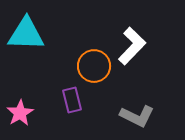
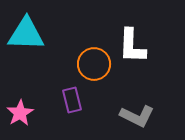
white L-shape: rotated 138 degrees clockwise
orange circle: moved 2 px up
